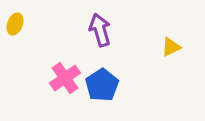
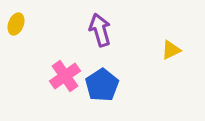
yellow ellipse: moved 1 px right
yellow triangle: moved 3 px down
pink cross: moved 2 px up
